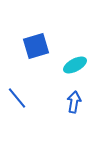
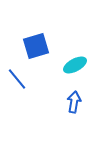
blue line: moved 19 px up
